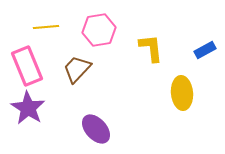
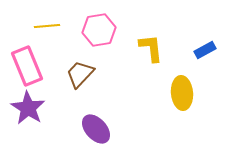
yellow line: moved 1 px right, 1 px up
brown trapezoid: moved 3 px right, 5 px down
